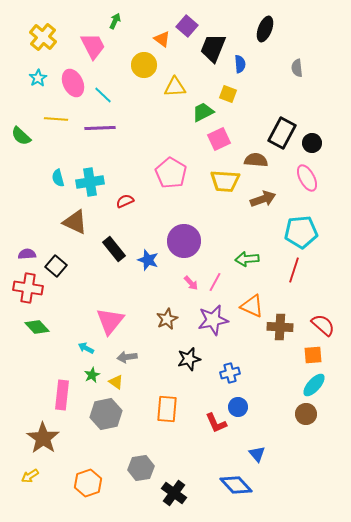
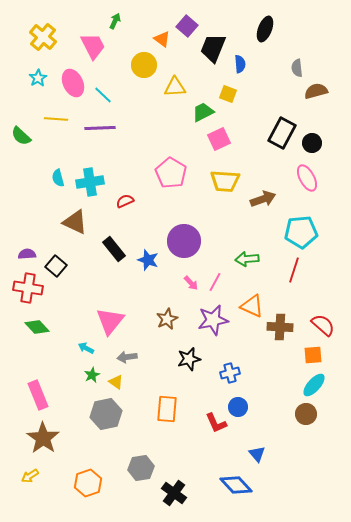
brown semicircle at (256, 160): moved 60 px right, 69 px up; rotated 20 degrees counterclockwise
pink rectangle at (62, 395): moved 24 px left; rotated 28 degrees counterclockwise
